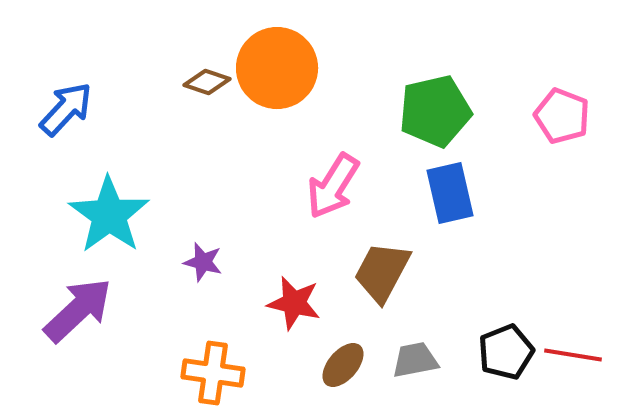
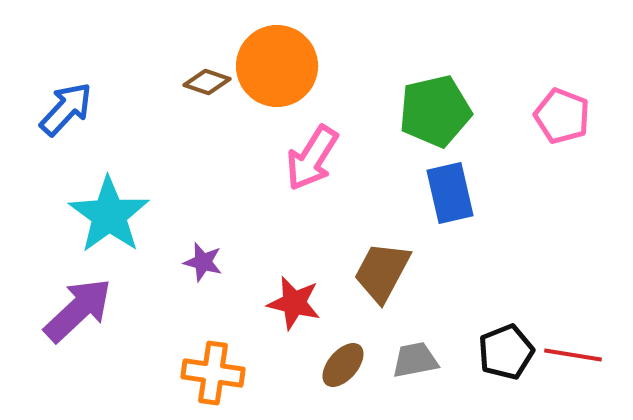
orange circle: moved 2 px up
pink arrow: moved 21 px left, 28 px up
